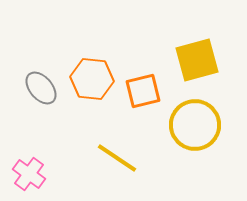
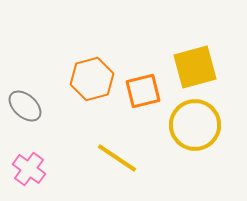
yellow square: moved 2 px left, 7 px down
orange hexagon: rotated 21 degrees counterclockwise
gray ellipse: moved 16 px left, 18 px down; rotated 8 degrees counterclockwise
pink cross: moved 5 px up
